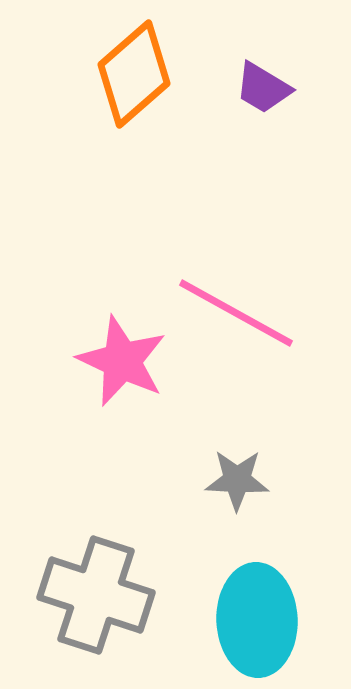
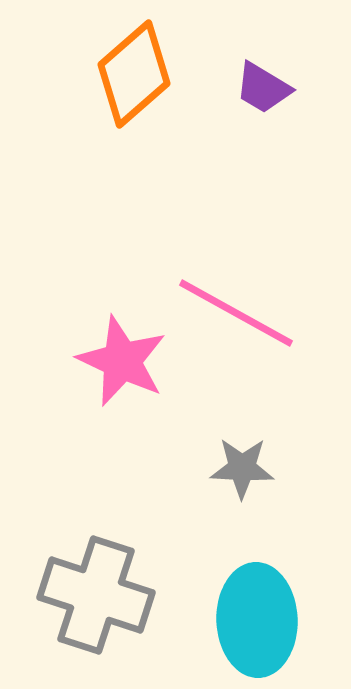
gray star: moved 5 px right, 12 px up
